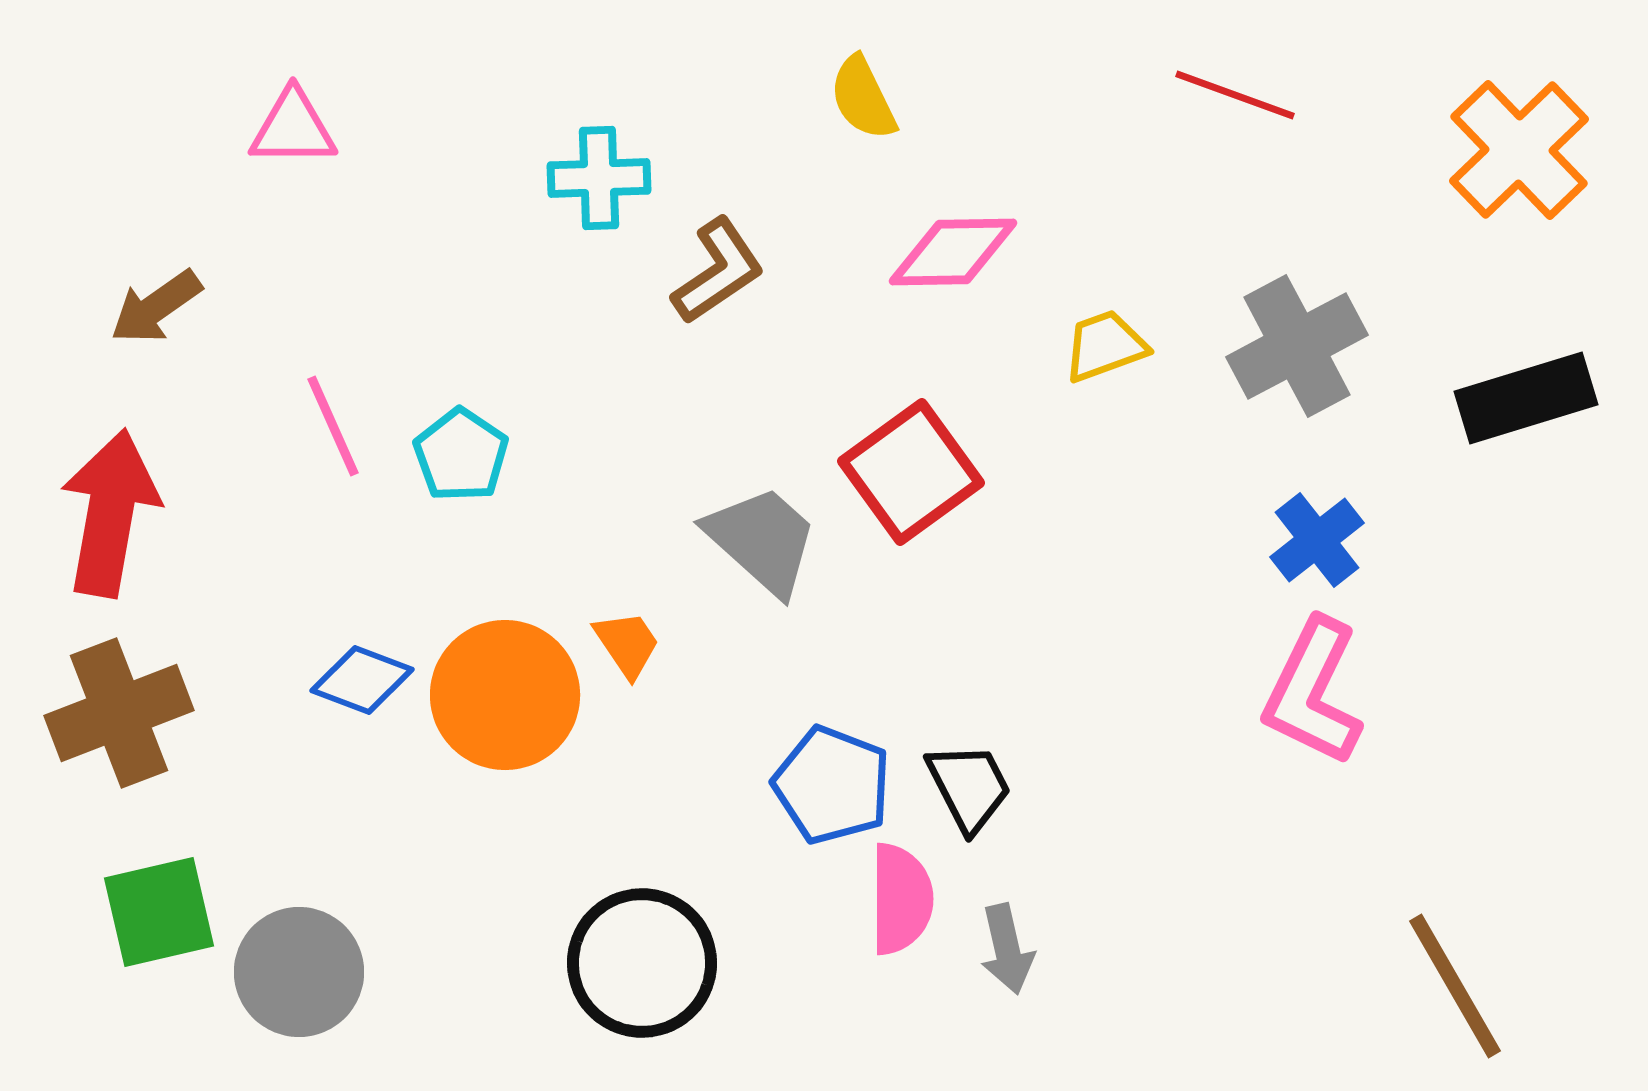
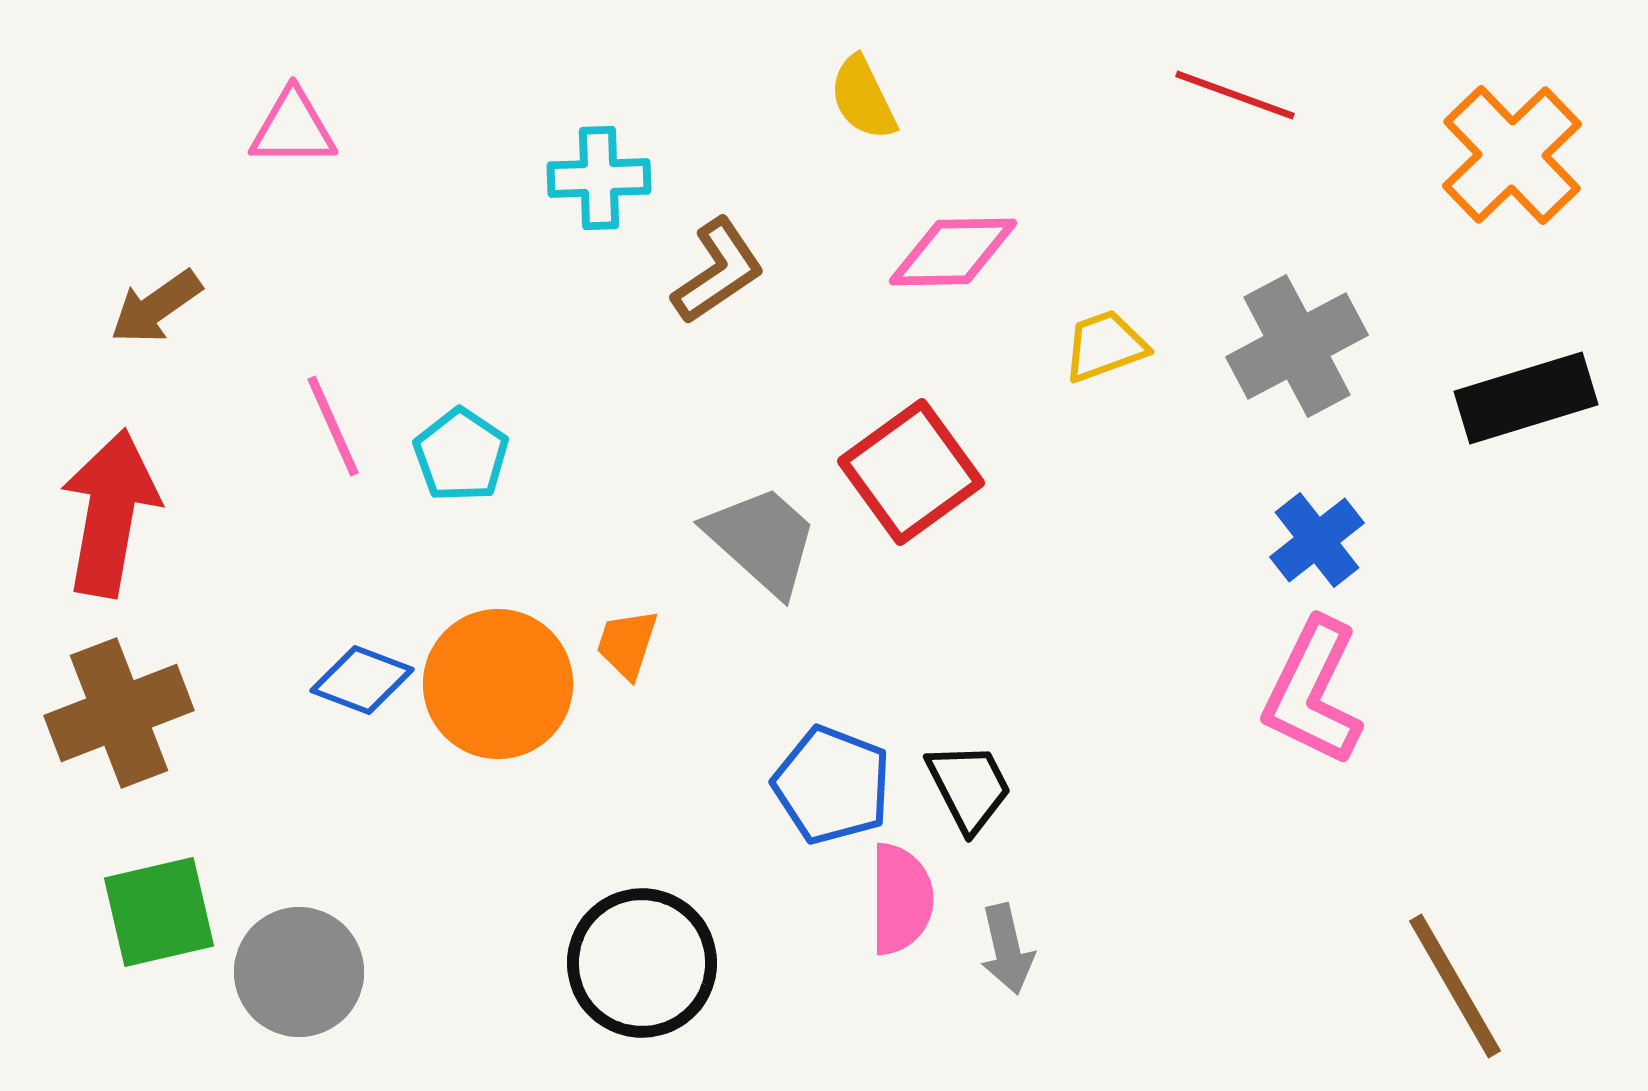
orange cross: moved 7 px left, 5 px down
orange trapezoid: rotated 128 degrees counterclockwise
orange circle: moved 7 px left, 11 px up
